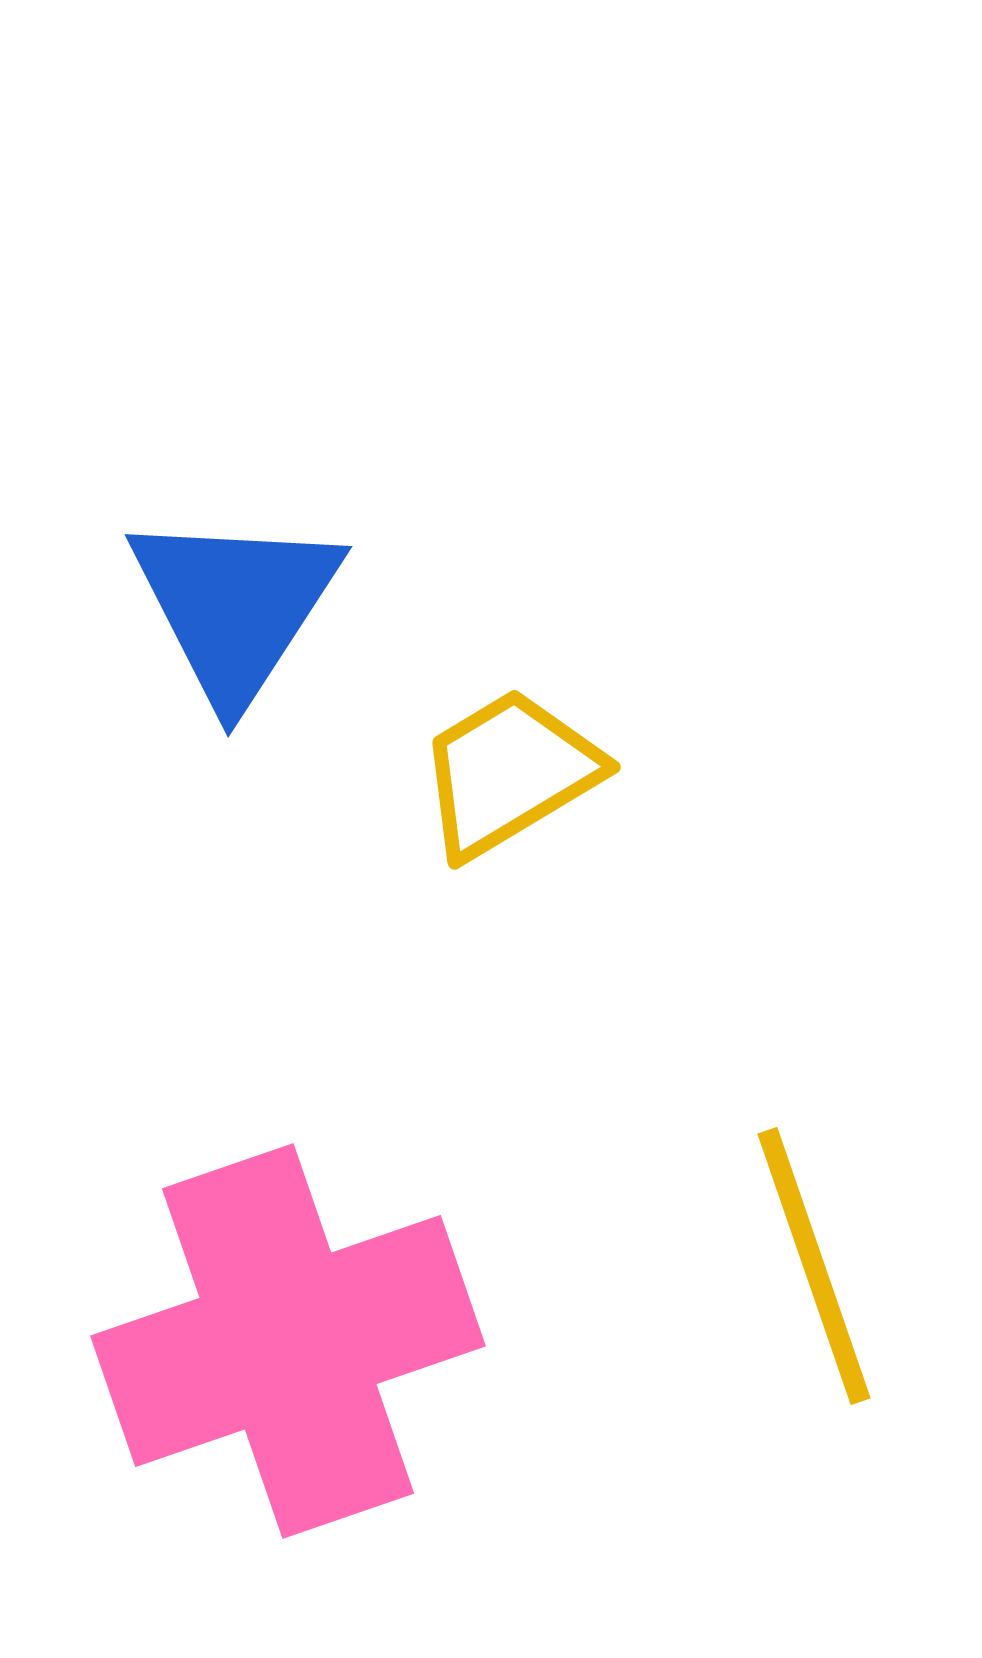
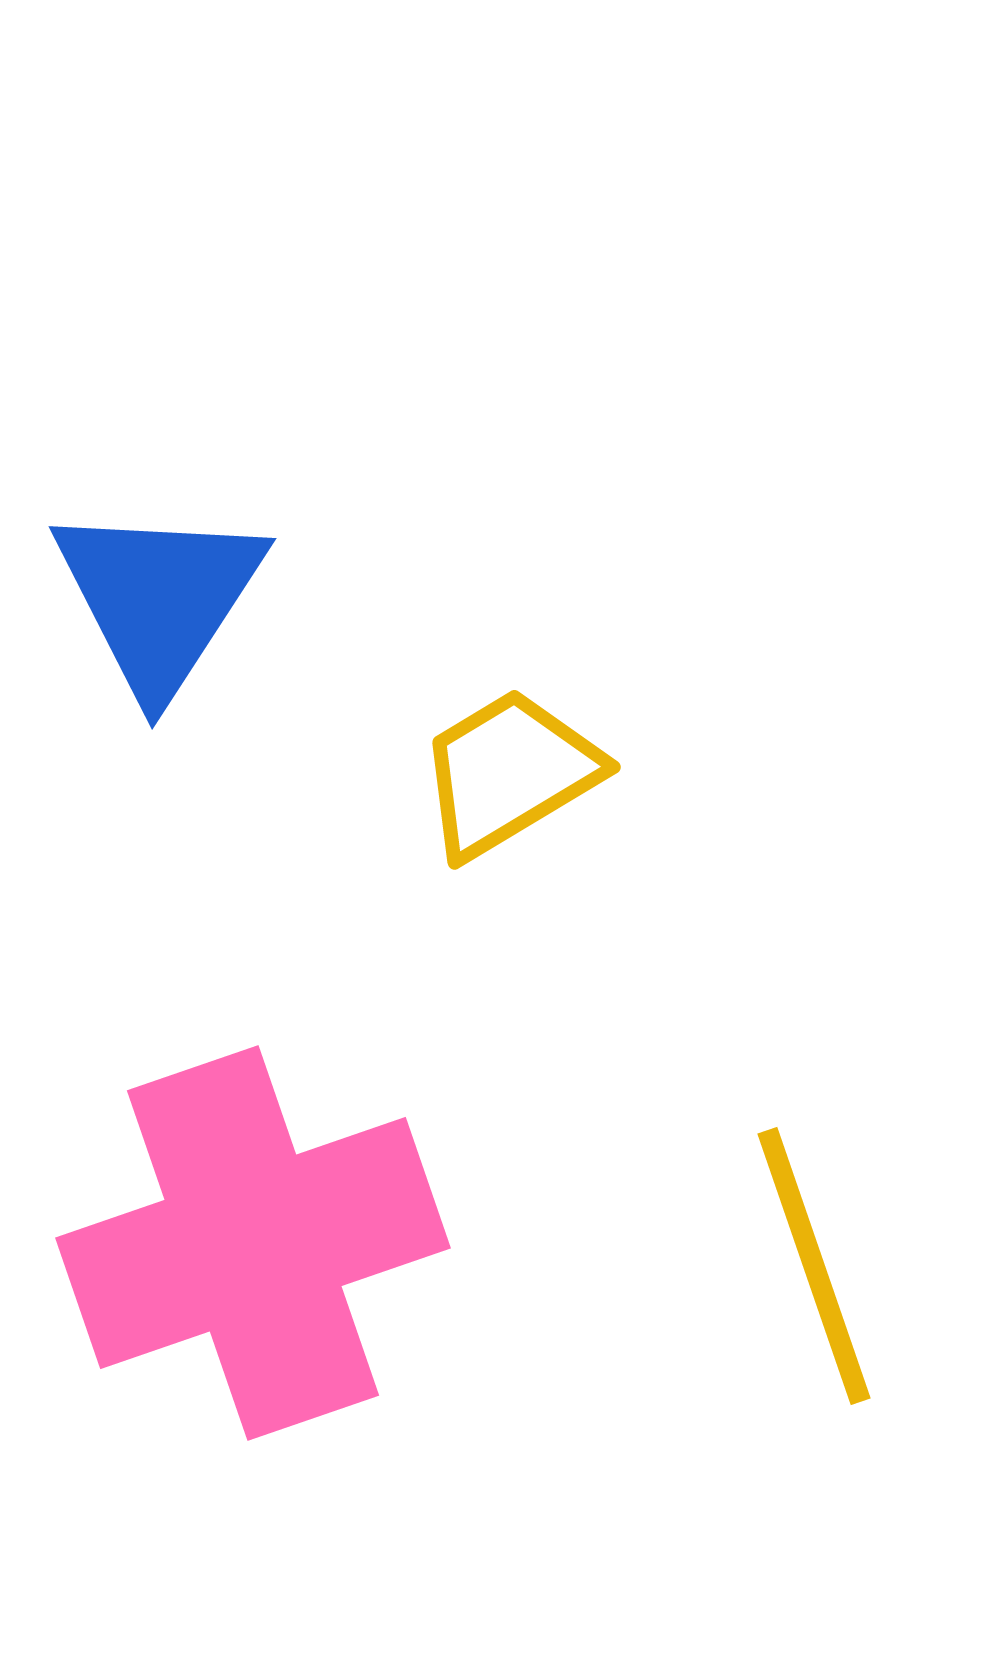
blue triangle: moved 76 px left, 8 px up
pink cross: moved 35 px left, 98 px up
